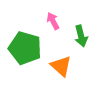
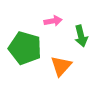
pink arrow: rotated 108 degrees clockwise
orange triangle: rotated 30 degrees clockwise
